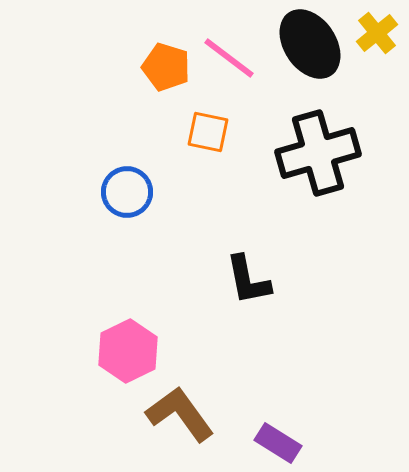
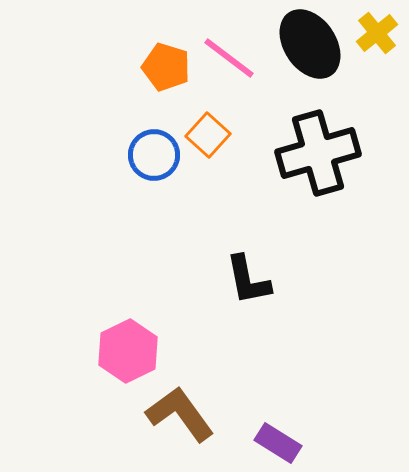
orange square: moved 3 px down; rotated 30 degrees clockwise
blue circle: moved 27 px right, 37 px up
